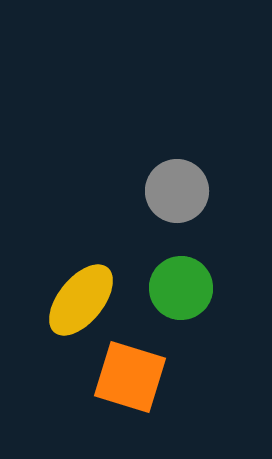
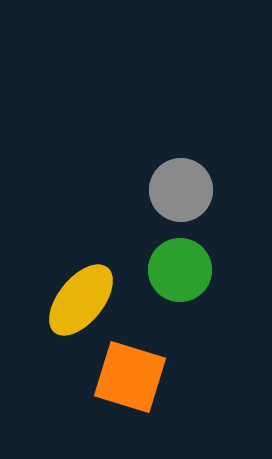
gray circle: moved 4 px right, 1 px up
green circle: moved 1 px left, 18 px up
